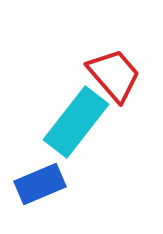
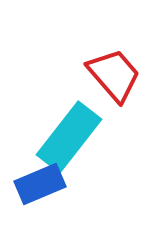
cyan rectangle: moved 7 px left, 15 px down
